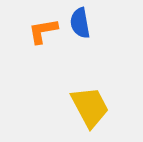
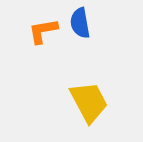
yellow trapezoid: moved 1 px left, 5 px up
